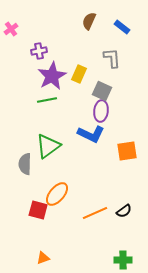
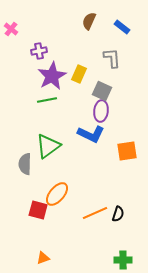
pink cross: rotated 16 degrees counterclockwise
black semicircle: moved 6 px left, 3 px down; rotated 35 degrees counterclockwise
